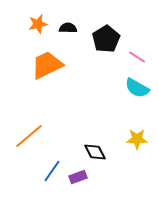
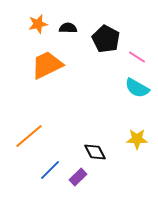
black pentagon: rotated 12 degrees counterclockwise
blue line: moved 2 px left, 1 px up; rotated 10 degrees clockwise
purple rectangle: rotated 24 degrees counterclockwise
